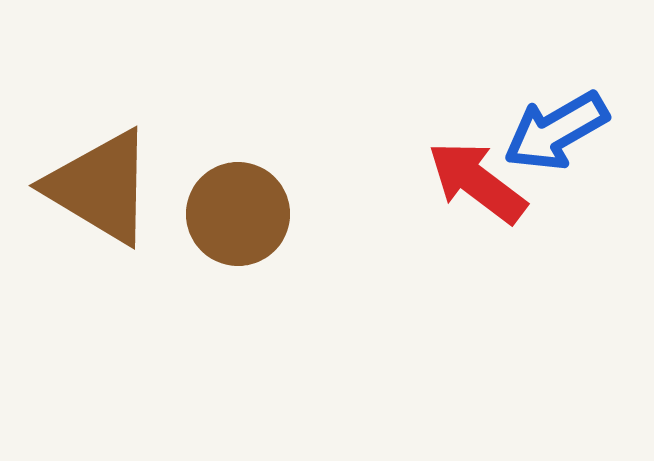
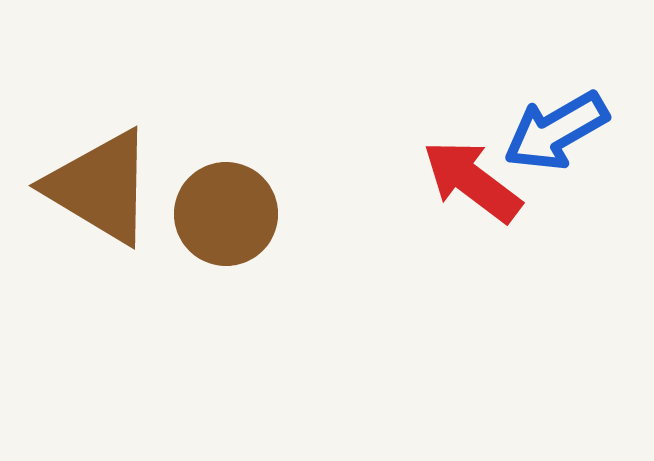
red arrow: moved 5 px left, 1 px up
brown circle: moved 12 px left
